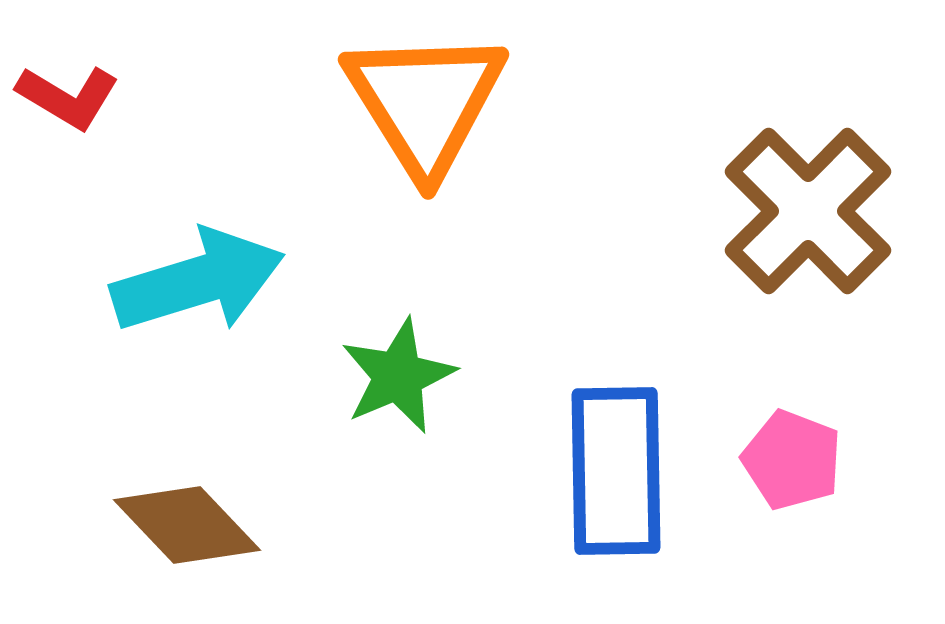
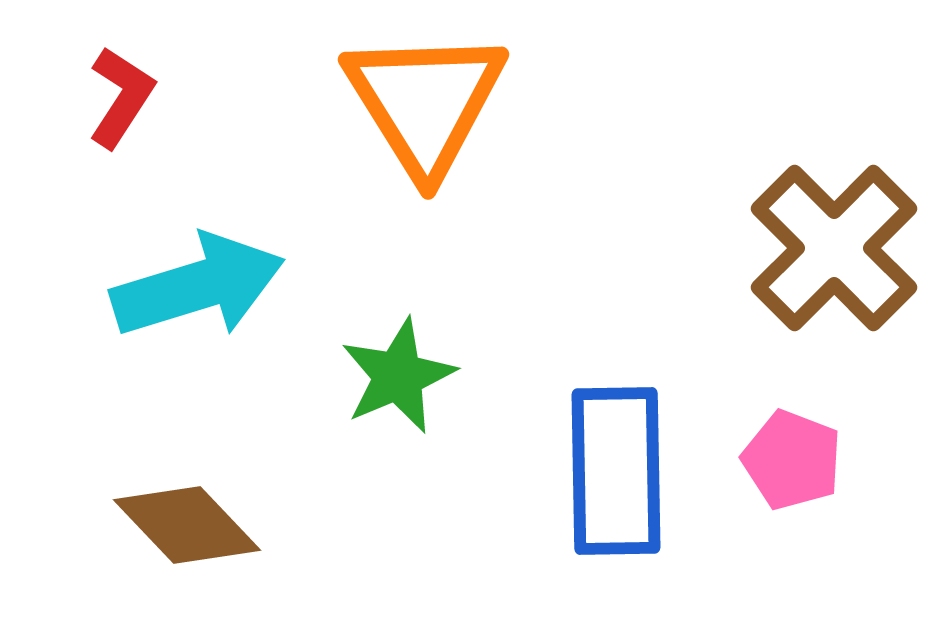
red L-shape: moved 53 px right; rotated 88 degrees counterclockwise
brown cross: moved 26 px right, 37 px down
cyan arrow: moved 5 px down
